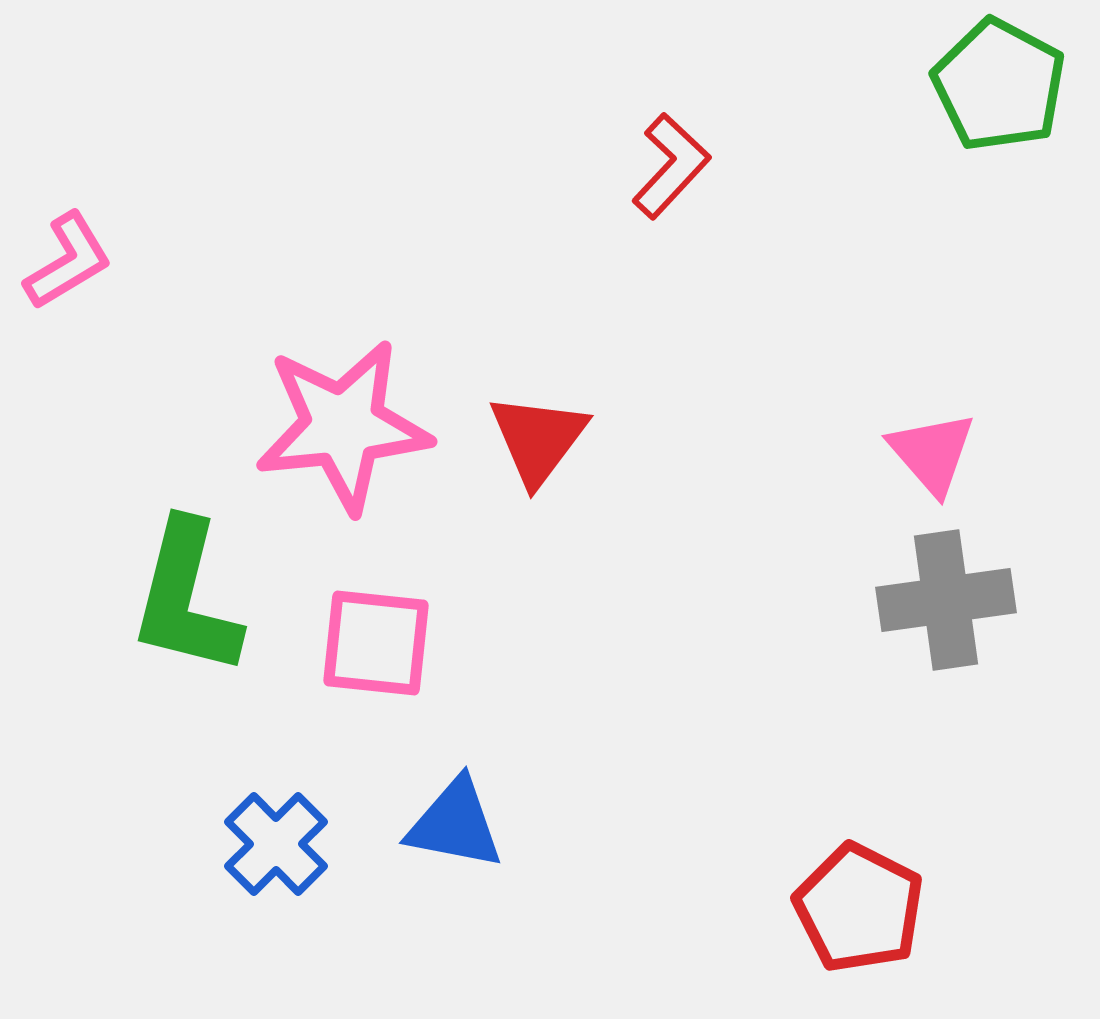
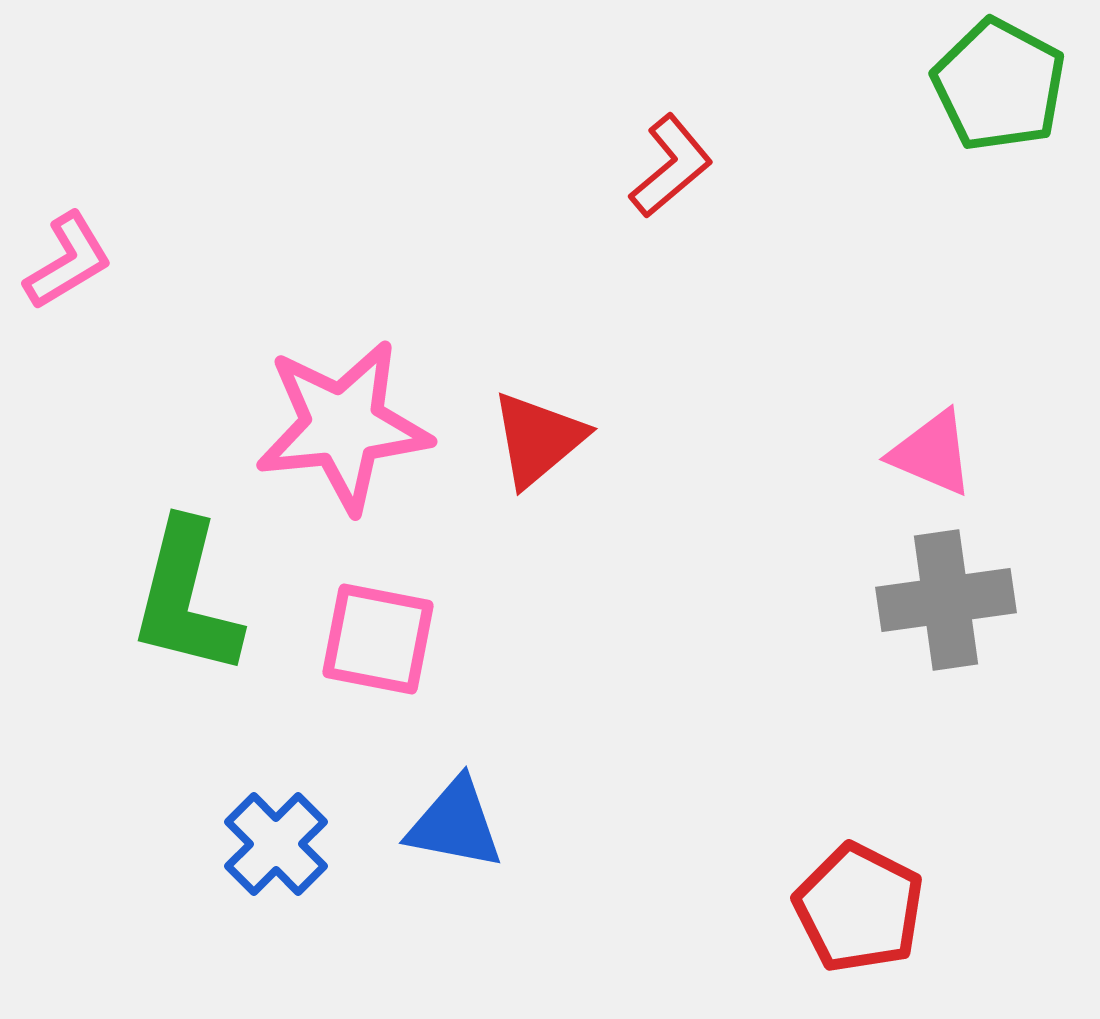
red L-shape: rotated 7 degrees clockwise
red triangle: rotated 13 degrees clockwise
pink triangle: rotated 26 degrees counterclockwise
pink square: moved 2 px right, 4 px up; rotated 5 degrees clockwise
